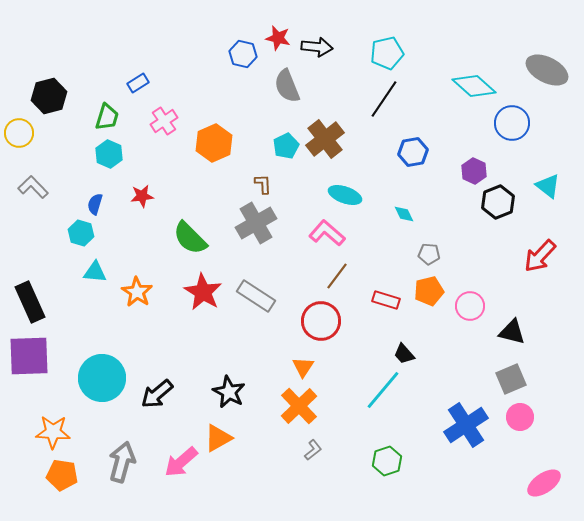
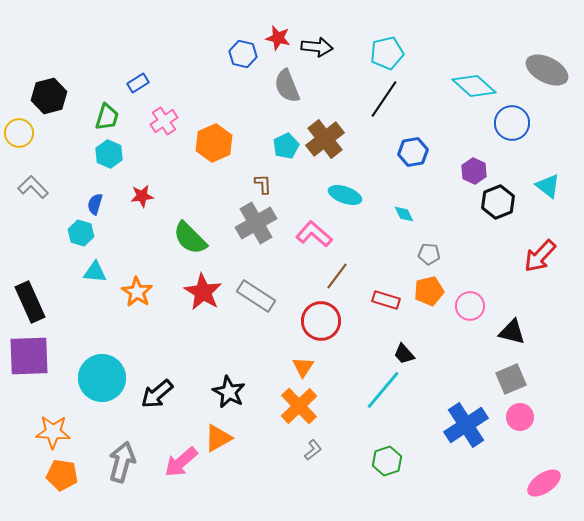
pink L-shape at (327, 233): moved 13 px left, 1 px down
